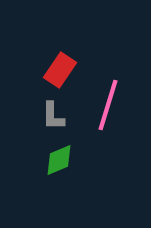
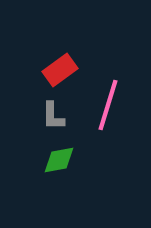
red rectangle: rotated 20 degrees clockwise
green diamond: rotated 12 degrees clockwise
